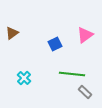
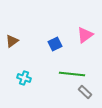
brown triangle: moved 8 px down
cyan cross: rotated 24 degrees counterclockwise
